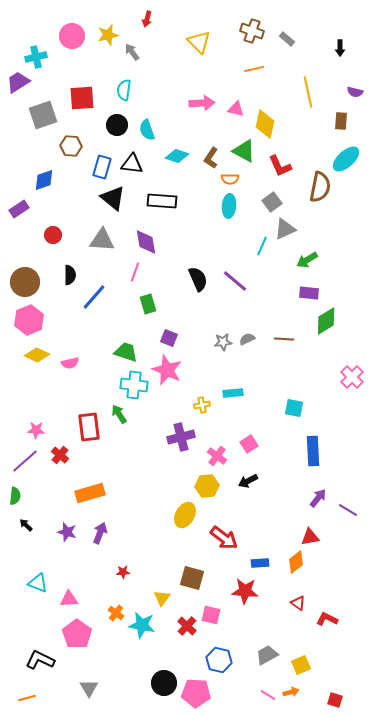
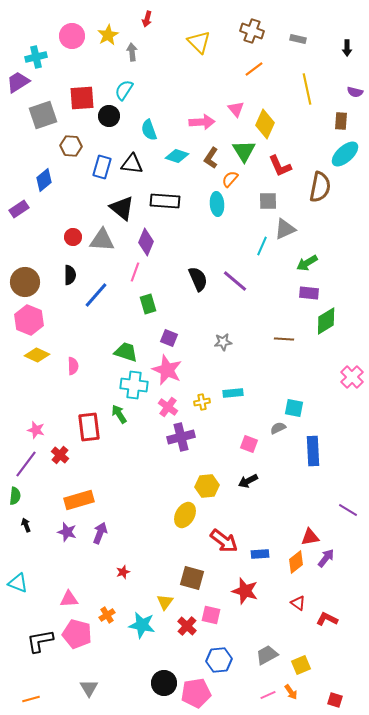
yellow star at (108, 35): rotated 15 degrees counterclockwise
gray rectangle at (287, 39): moved 11 px right; rotated 28 degrees counterclockwise
black arrow at (340, 48): moved 7 px right
gray arrow at (132, 52): rotated 30 degrees clockwise
orange line at (254, 69): rotated 24 degrees counterclockwise
cyan semicircle at (124, 90): rotated 25 degrees clockwise
yellow line at (308, 92): moved 1 px left, 3 px up
pink arrow at (202, 103): moved 19 px down
pink triangle at (236, 109): rotated 36 degrees clockwise
yellow diamond at (265, 124): rotated 12 degrees clockwise
black circle at (117, 125): moved 8 px left, 9 px up
cyan semicircle at (147, 130): moved 2 px right
green triangle at (244, 151): rotated 30 degrees clockwise
cyan ellipse at (346, 159): moved 1 px left, 5 px up
orange semicircle at (230, 179): rotated 132 degrees clockwise
blue diamond at (44, 180): rotated 20 degrees counterclockwise
black triangle at (113, 198): moved 9 px right, 10 px down
black rectangle at (162, 201): moved 3 px right
gray square at (272, 202): moved 4 px left, 1 px up; rotated 36 degrees clockwise
cyan ellipse at (229, 206): moved 12 px left, 2 px up; rotated 10 degrees counterclockwise
red circle at (53, 235): moved 20 px right, 2 px down
purple diamond at (146, 242): rotated 32 degrees clockwise
green arrow at (307, 260): moved 3 px down
blue line at (94, 297): moved 2 px right, 2 px up
pink hexagon at (29, 320): rotated 16 degrees counterclockwise
gray semicircle at (247, 339): moved 31 px right, 89 px down
pink semicircle at (70, 363): moved 3 px right, 3 px down; rotated 78 degrees counterclockwise
yellow cross at (202, 405): moved 3 px up
pink star at (36, 430): rotated 12 degrees clockwise
pink square at (249, 444): rotated 36 degrees counterclockwise
pink cross at (217, 456): moved 49 px left, 49 px up
purple line at (25, 461): moved 1 px right, 3 px down; rotated 12 degrees counterclockwise
orange rectangle at (90, 493): moved 11 px left, 7 px down
purple arrow at (318, 498): moved 8 px right, 60 px down
black arrow at (26, 525): rotated 24 degrees clockwise
red arrow at (224, 538): moved 3 px down
blue rectangle at (260, 563): moved 9 px up
red star at (123, 572): rotated 16 degrees counterclockwise
cyan triangle at (38, 583): moved 20 px left
red star at (245, 591): rotated 12 degrees clockwise
yellow triangle at (162, 598): moved 3 px right, 4 px down
orange cross at (116, 613): moved 9 px left, 2 px down; rotated 21 degrees clockwise
pink pentagon at (77, 634): rotated 20 degrees counterclockwise
black L-shape at (40, 660): moved 19 px up; rotated 36 degrees counterclockwise
blue hexagon at (219, 660): rotated 20 degrees counterclockwise
orange arrow at (291, 692): rotated 70 degrees clockwise
pink pentagon at (196, 693): rotated 12 degrees counterclockwise
pink line at (268, 695): rotated 56 degrees counterclockwise
orange line at (27, 698): moved 4 px right, 1 px down
